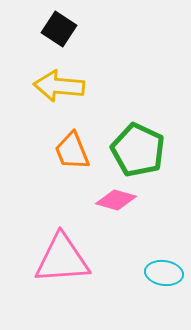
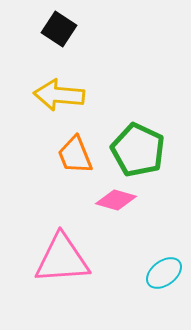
yellow arrow: moved 9 px down
orange trapezoid: moved 3 px right, 4 px down
cyan ellipse: rotated 45 degrees counterclockwise
